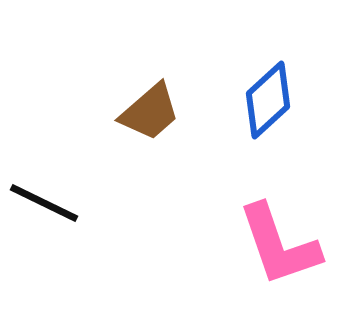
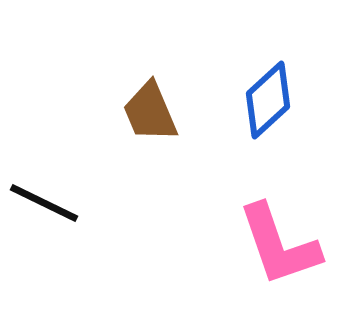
brown trapezoid: rotated 108 degrees clockwise
